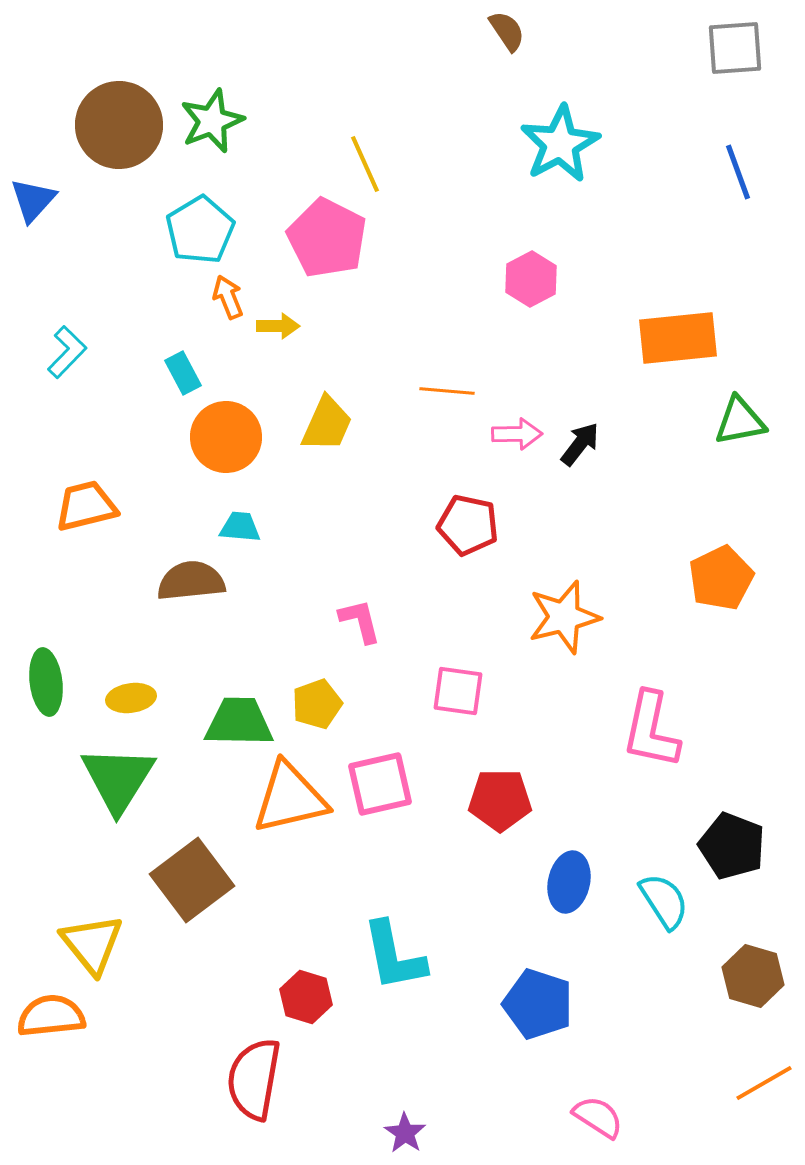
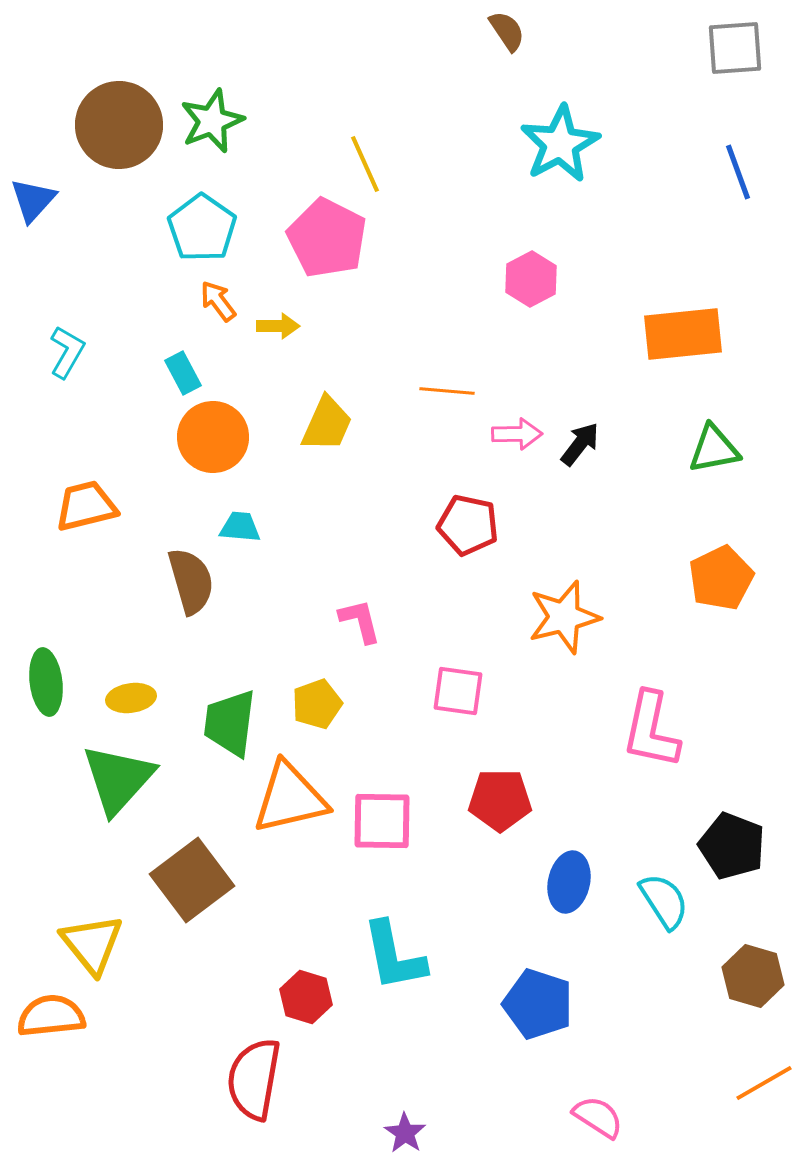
cyan pentagon at (200, 230): moved 2 px right, 2 px up; rotated 6 degrees counterclockwise
orange arrow at (228, 297): moved 10 px left, 4 px down; rotated 15 degrees counterclockwise
orange rectangle at (678, 338): moved 5 px right, 4 px up
cyan L-shape at (67, 352): rotated 14 degrees counterclockwise
green triangle at (740, 421): moved 26 px left, 28 px down
orange circle at (226, 437): moved 13 px left
brown semicircle at (191, 581): rotated 80 degrees clockwise
green trapezoid at (239, 722): moved 9 px left, 1 px down; rotated 84 degrees counterclockwise
green triangle at (118, 779): rotated 10 degrees clockwise
pink square at (380, 784): moved 2 px right, 37 px down; rotated 14 degrees clockwise
